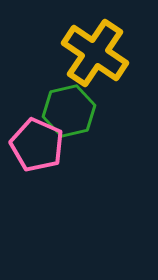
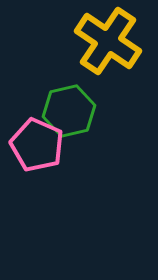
yellow cross: moved 13 px right, 12 px up
